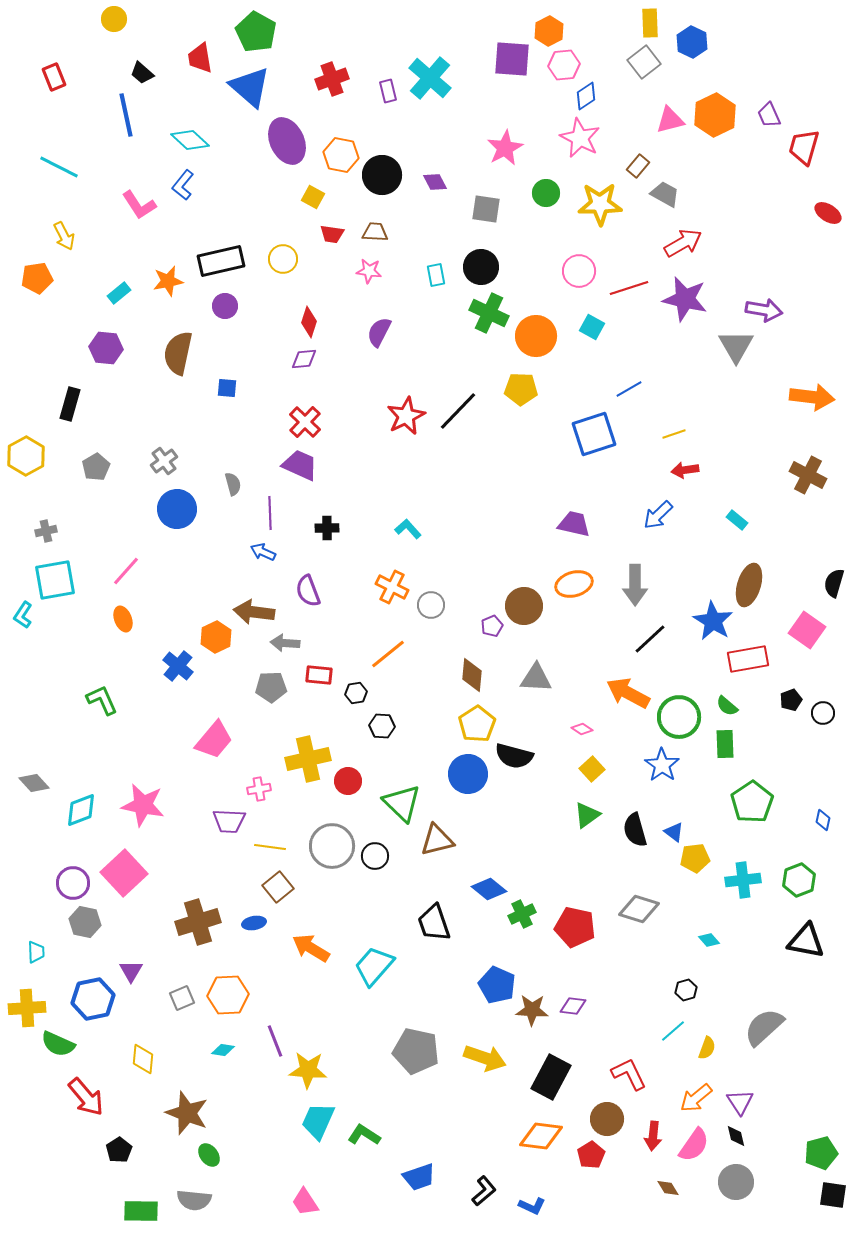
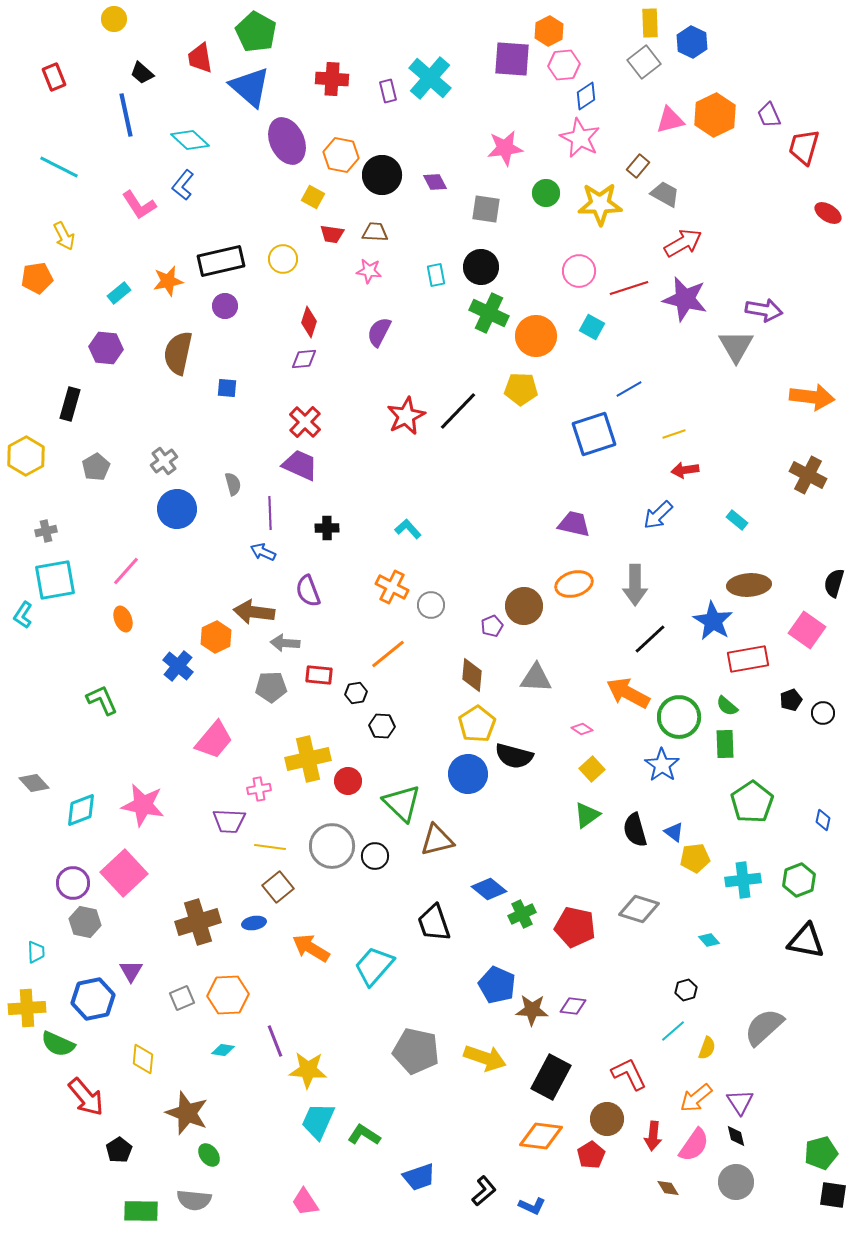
red cross at (332, 79): rotated 24 degrees clockwise
pink star at (505, 148): rotated 21 degrees clockwise
brown ellipse at (749, 585): rotated 69 degrees clockwise
